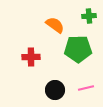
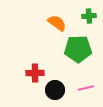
orange semicircle: moved 2 px right, 2 px up
red cross: moved 4 px right, 16 px down
